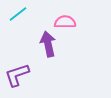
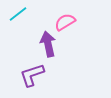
pink semicircle: rotated 30 degrees counterclockwise
purple L-shape: moved 15 px right
